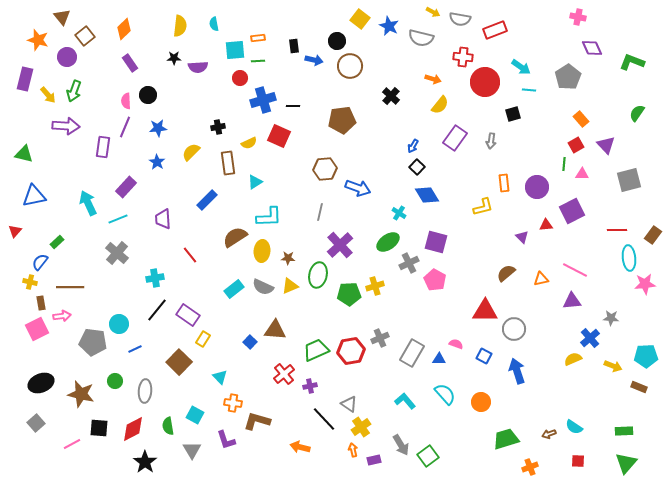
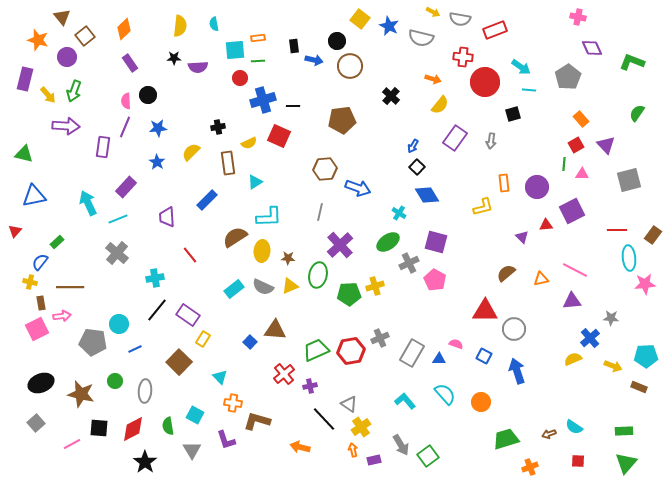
purple trapezoid at (163, 219): moved 4 px right, 2 px up
